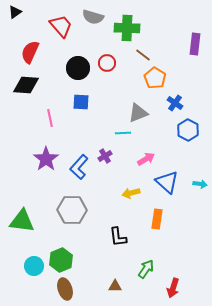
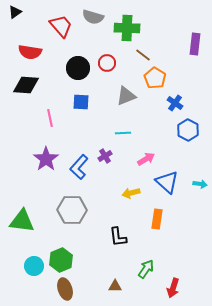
red semicircle: rotated 105 degrees counterclockwise
gray triangle: moved 12 px left, 17 px up
